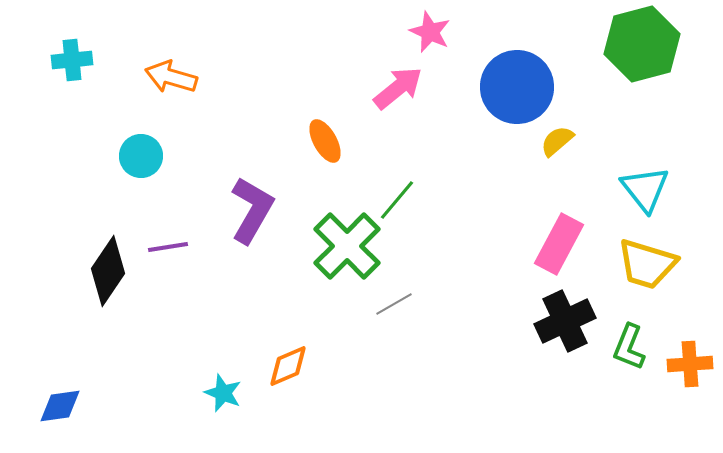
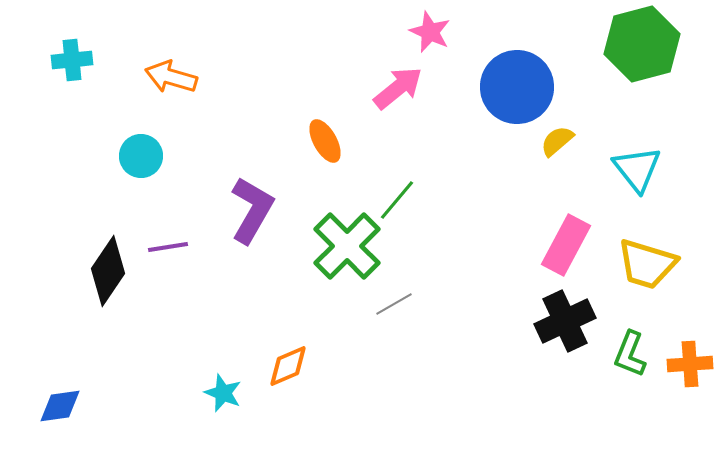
cyan triangle: moved 8 px left, 20 px up
pink rectangle: moved 7 px right, 1 px down
green L-shape: moved 1 px right, 7 px down
